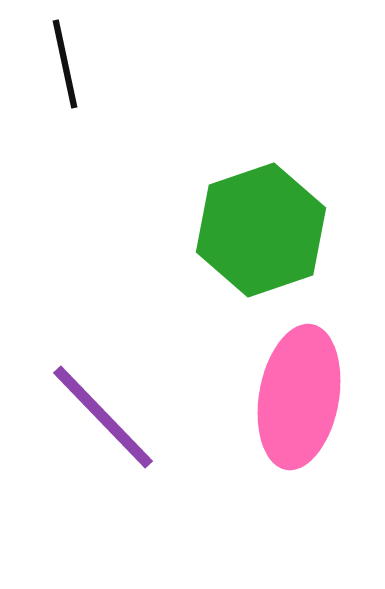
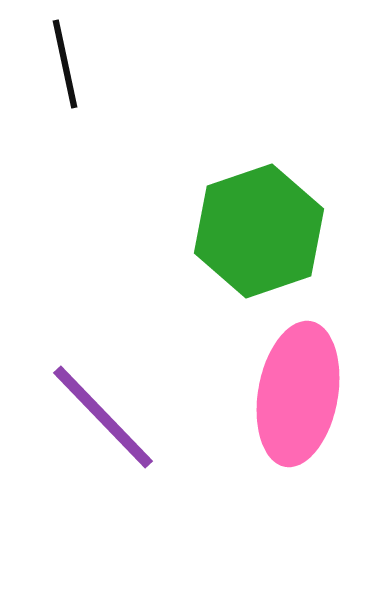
green hexagon: moved 2 px left, 1 px down
pink ellipse: moved 1 px left, 3 px up
